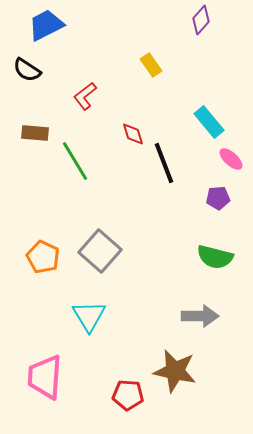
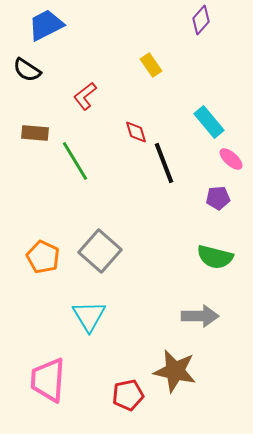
red diamond: moved 3 px right, 2 px up
pink trapezoid: moved 3 px right, 3 px down
red pentagon: rotated 16 degrees counterclockwise
